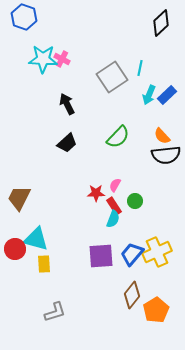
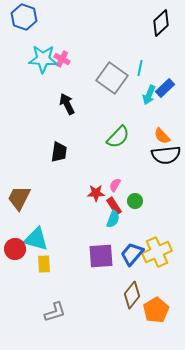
gray square: moved 1 px down; rotated 20 degrees counterclockwise
blue rectangle: moved 2 px left, 7 px up
black trapezoid: moved 8 px left, 9 px down; rotated 40 degrees counterclockwise
